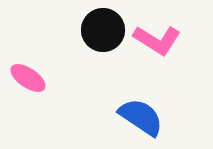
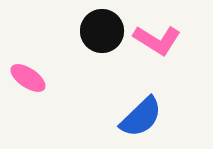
black circle: moved 1 px left, 1 px down
blue semicircle: rotated 102 degrees clockwise
